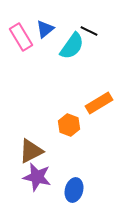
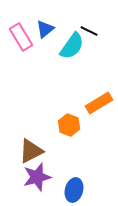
purple star: rotated 28 degrees counterclockwise
